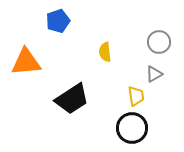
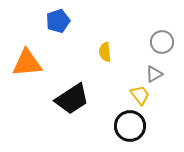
gray circle: moved 3 px right
orange triangle: moved 1 px right, 1 px down
yellow trapezoid: moved 4 px right, 1 px up; rotated 30 degrees counterclockwise
black circle: moved 2 px left, 2 px up
